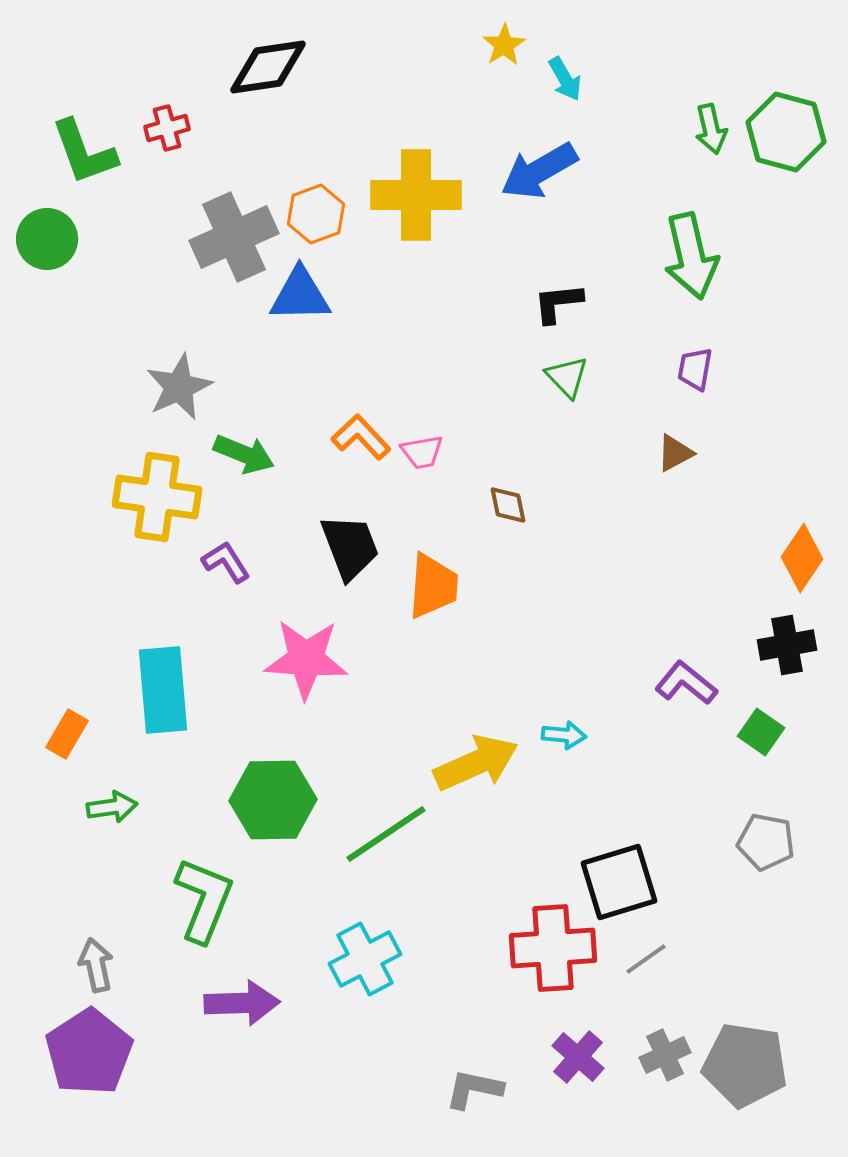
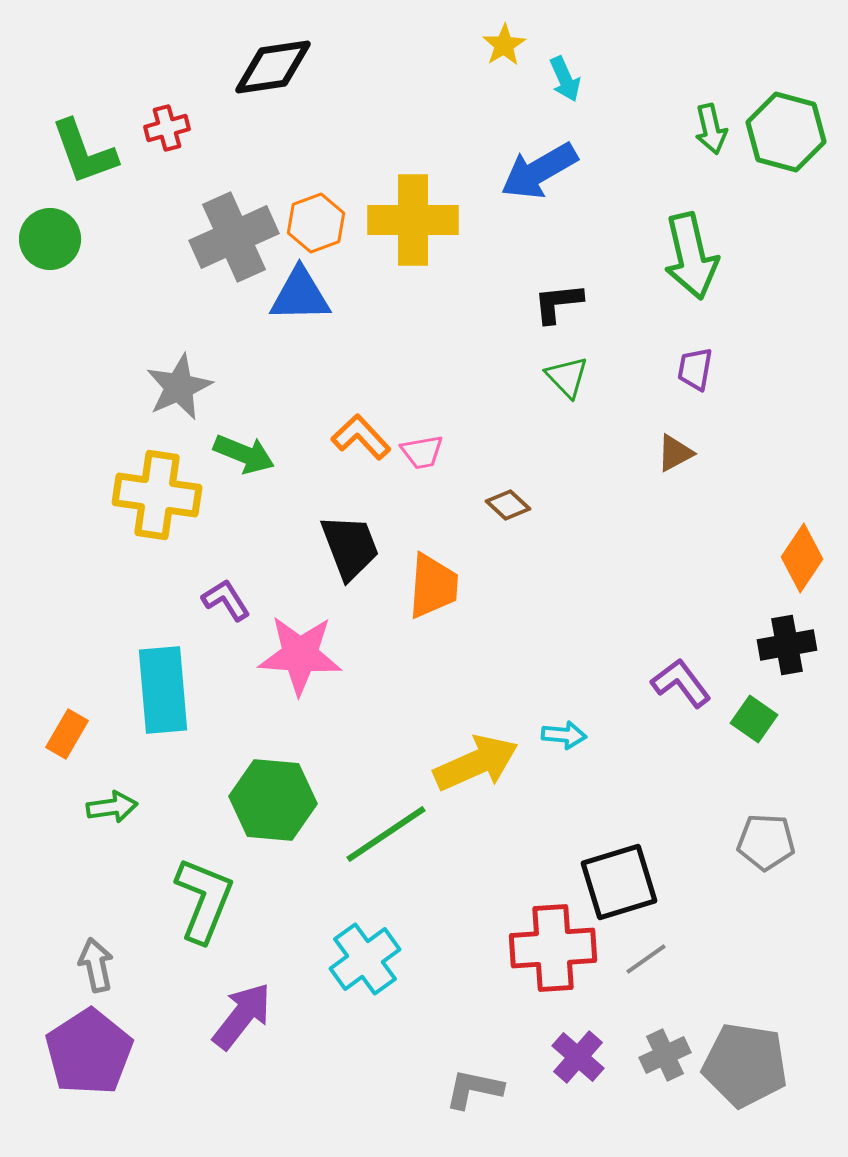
black diamond at (268, 67): moved 5 px right
cyan arrow at (565, 79): rotated 6 degrees clockwise
yellow cross at (416, 195): moved 3 px left, 25 px down
orange hexagon at (316, 214): moved 9 px down
green circle at (47, 239): moved 3 px right
yellow cross at (157, 497): moved 2 px up
brown diamond at (508, 505): rotated 36 degrees counterclockwise
purple L-shape at (226, 562): moved 38 px down
pink star at (306, 659): moved 6 px left, 4 px up
purple L-shape at (686, 683): moved 5 px left; rotated 14 degrees clockwise
green square at (761, 732): moved 7 px left, 13 px up
green hexagon at (273, 800): rotated 6 degrees clockwise
gray pentagon at (766, 842): rotated 8 degrees counterclockwise
cyan cross at (365, 959): rotated 8 degrees counterclockwise
purple arrow at (242, 1003): moved 13 px down; rotated 50 degrees counterclockwise
